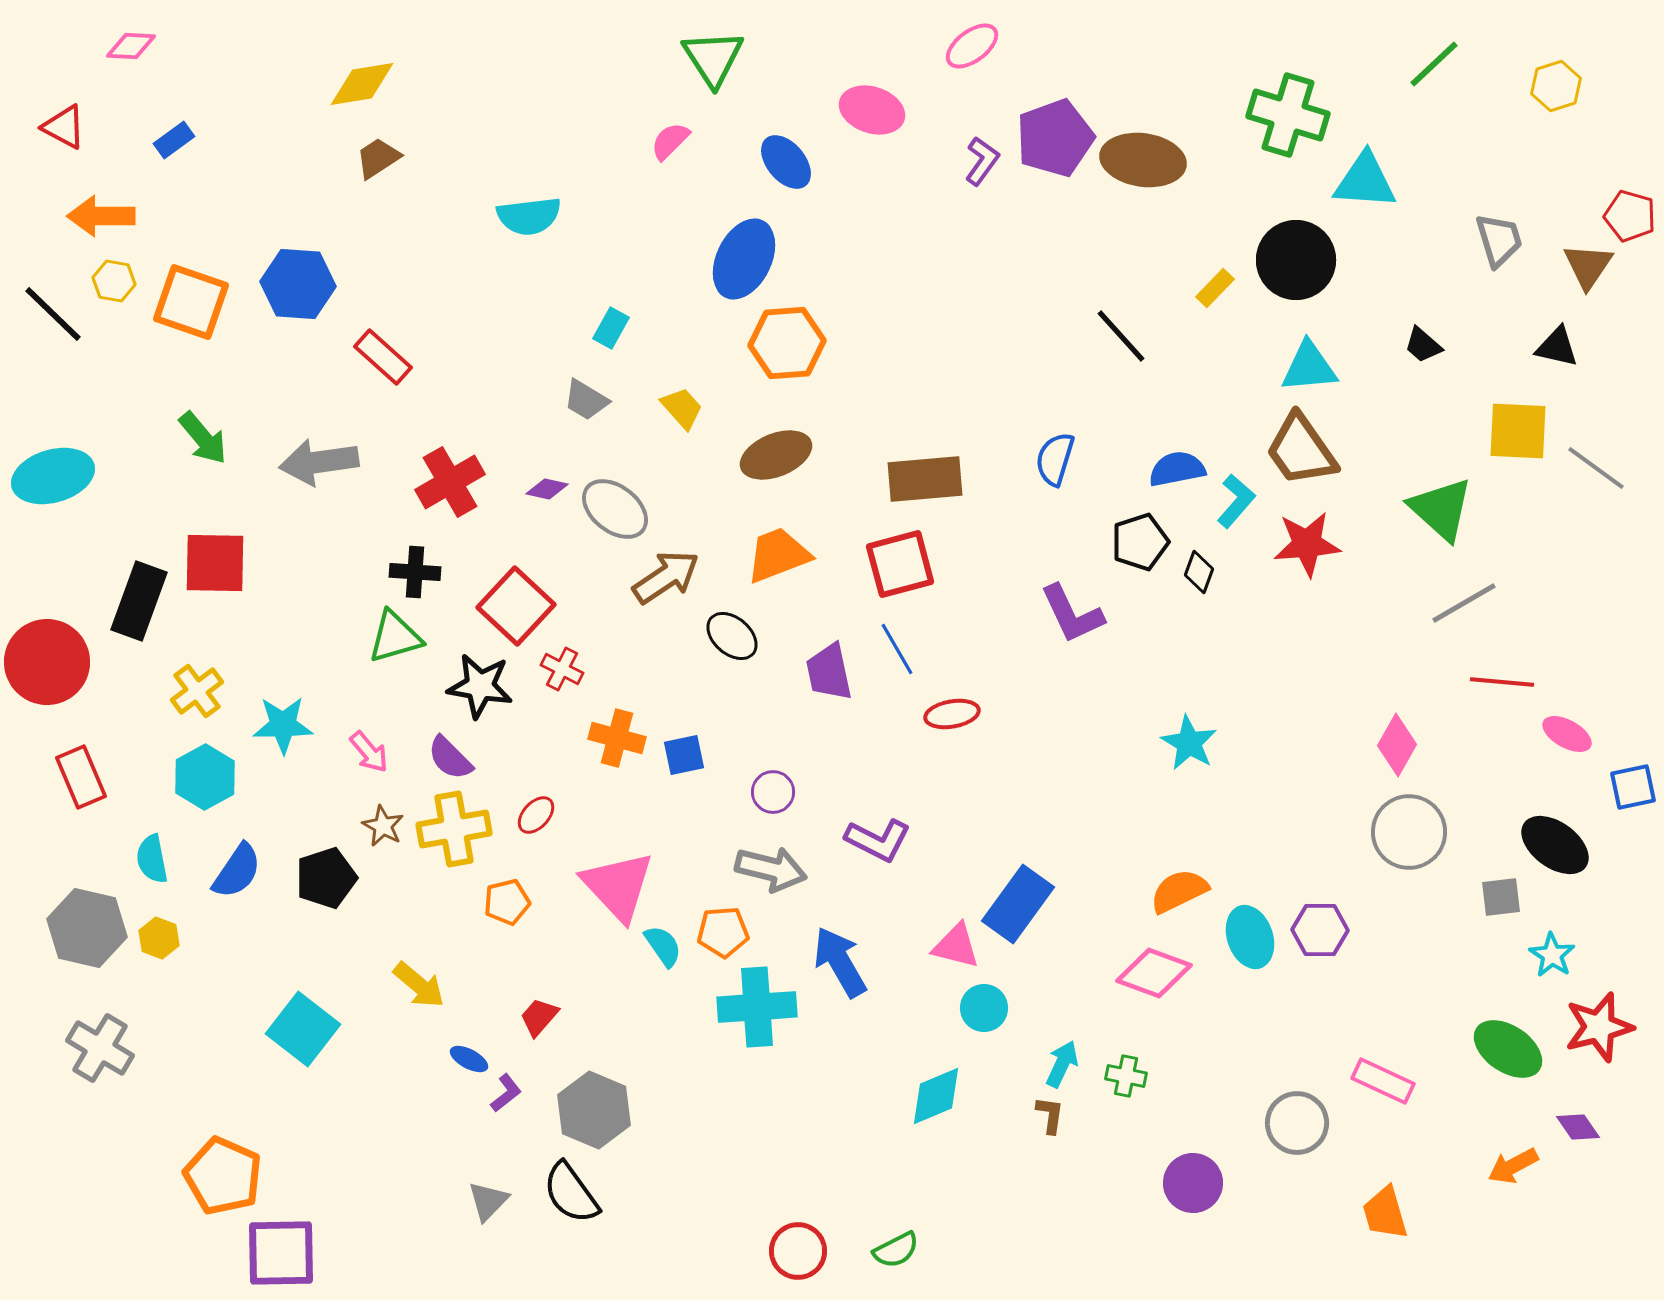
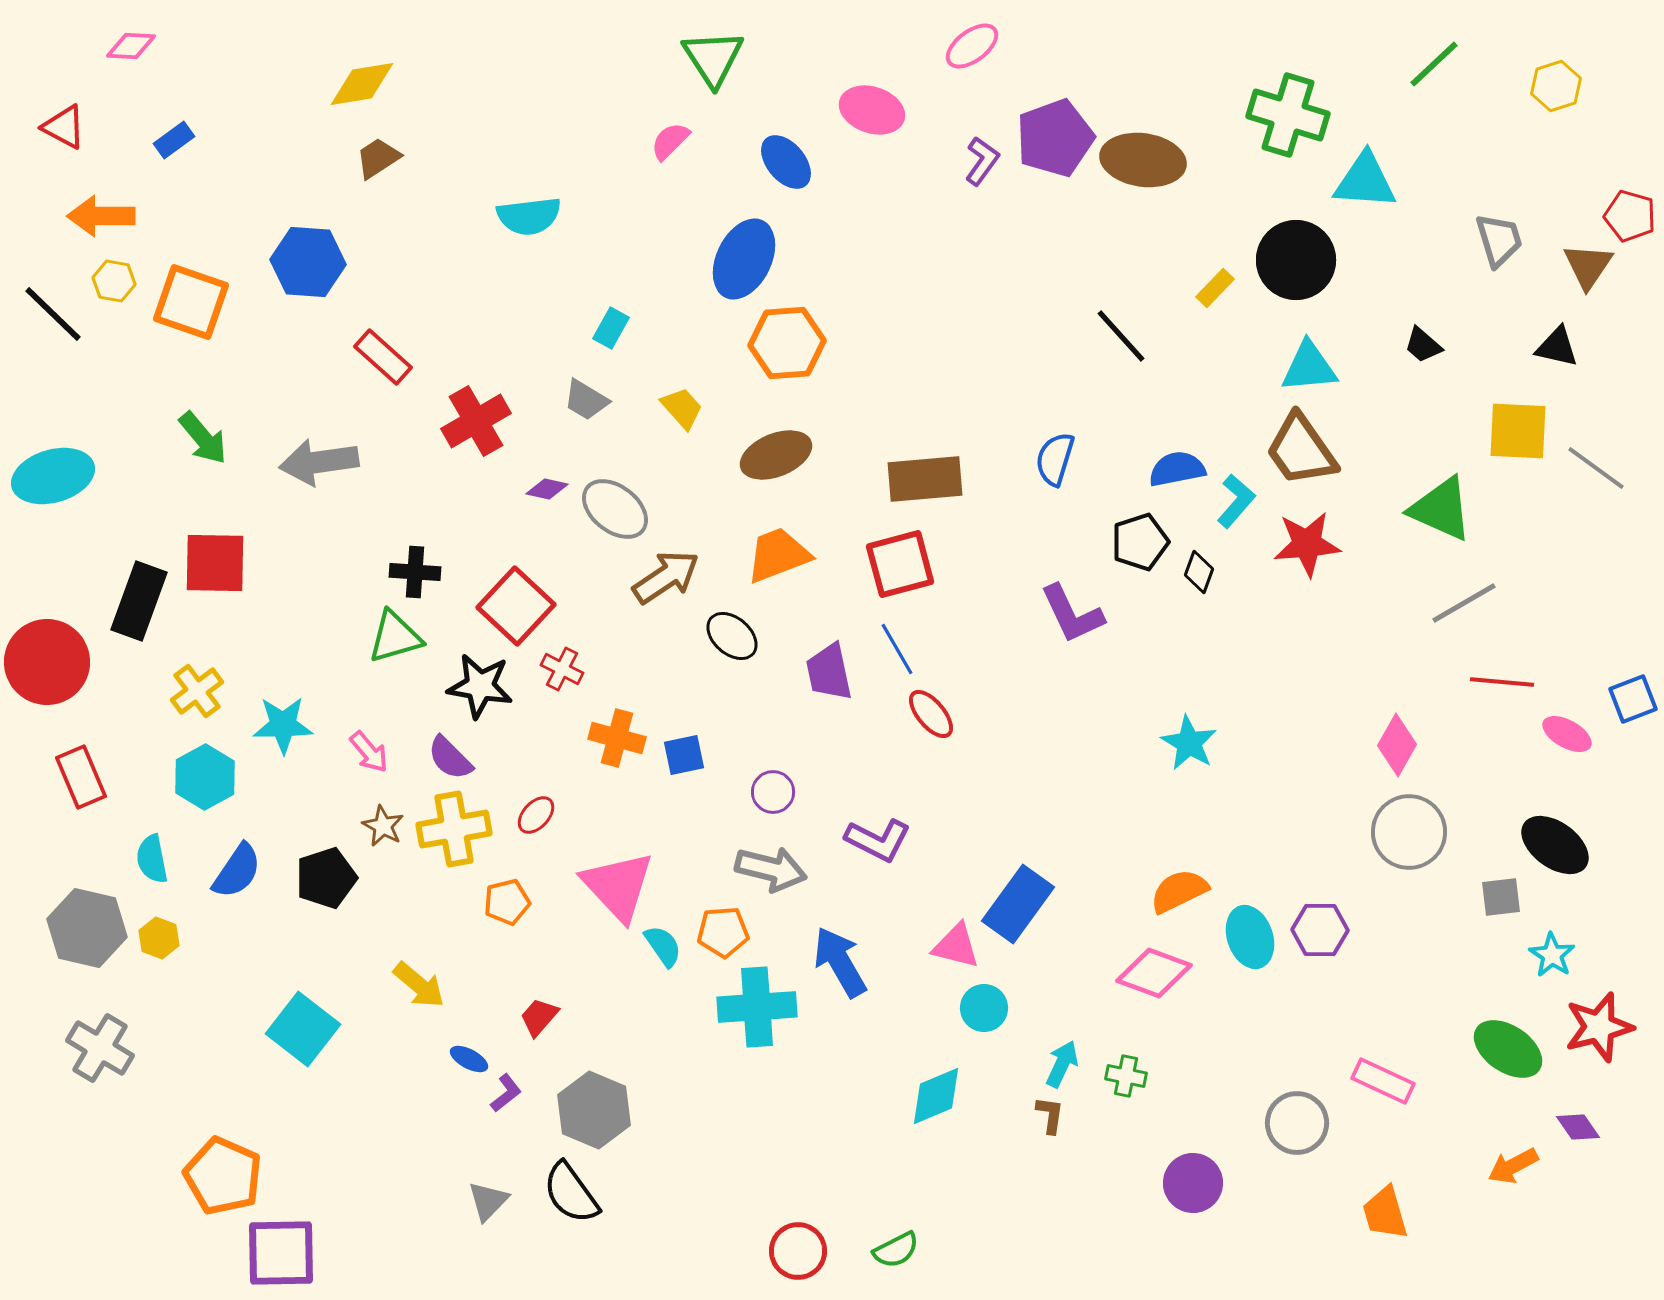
blue hexagon at (298, 284): moved 10 px right, 22 px up
red cross at (450, 482): moved 26 px right, 61 px up
green triangle at (1441, 509): rotated 18 degrees counterclockwise
red ellipse at (952, 714): moved 21 px left; rotated 60 degrees clockwise
blue square at (1633, 787): moved 88 px up; rotated 9 degrees counterclockwise
